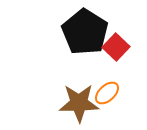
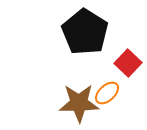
red square: moved 12 px right, 16 px down
